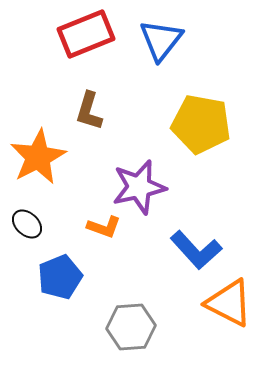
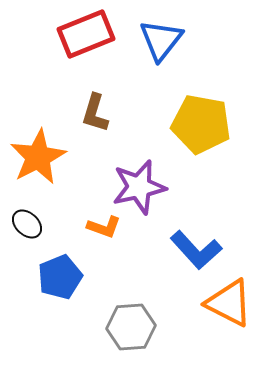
brown L-shape: moved 6 px right, 2 px down
